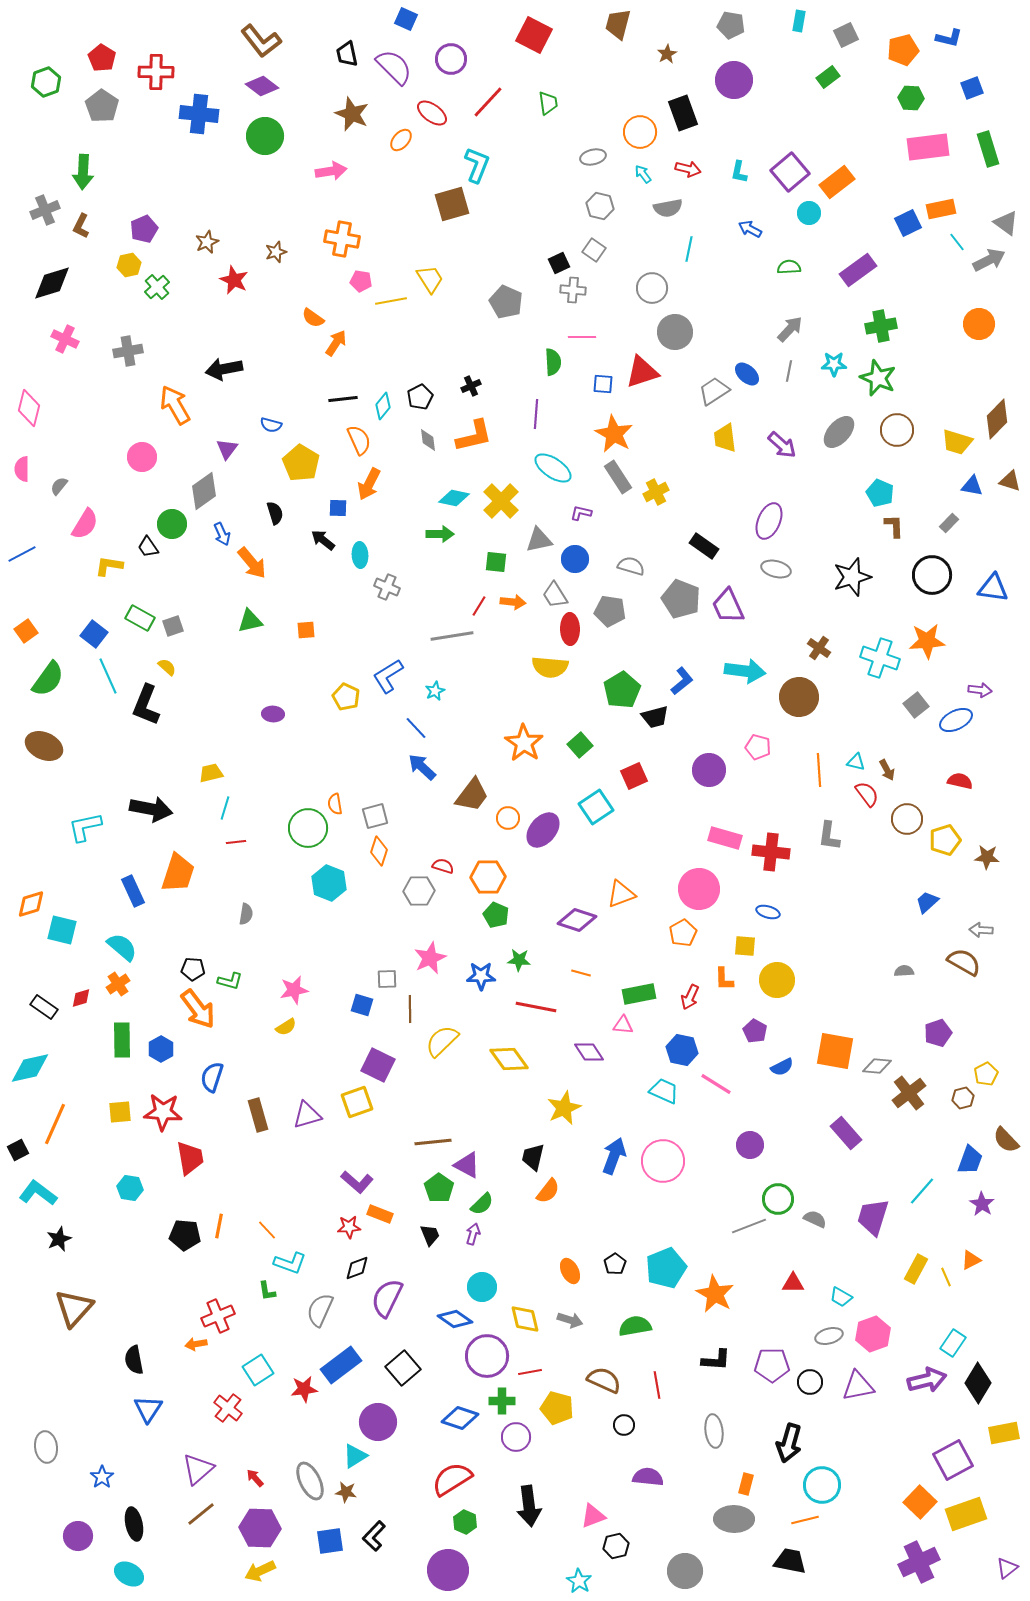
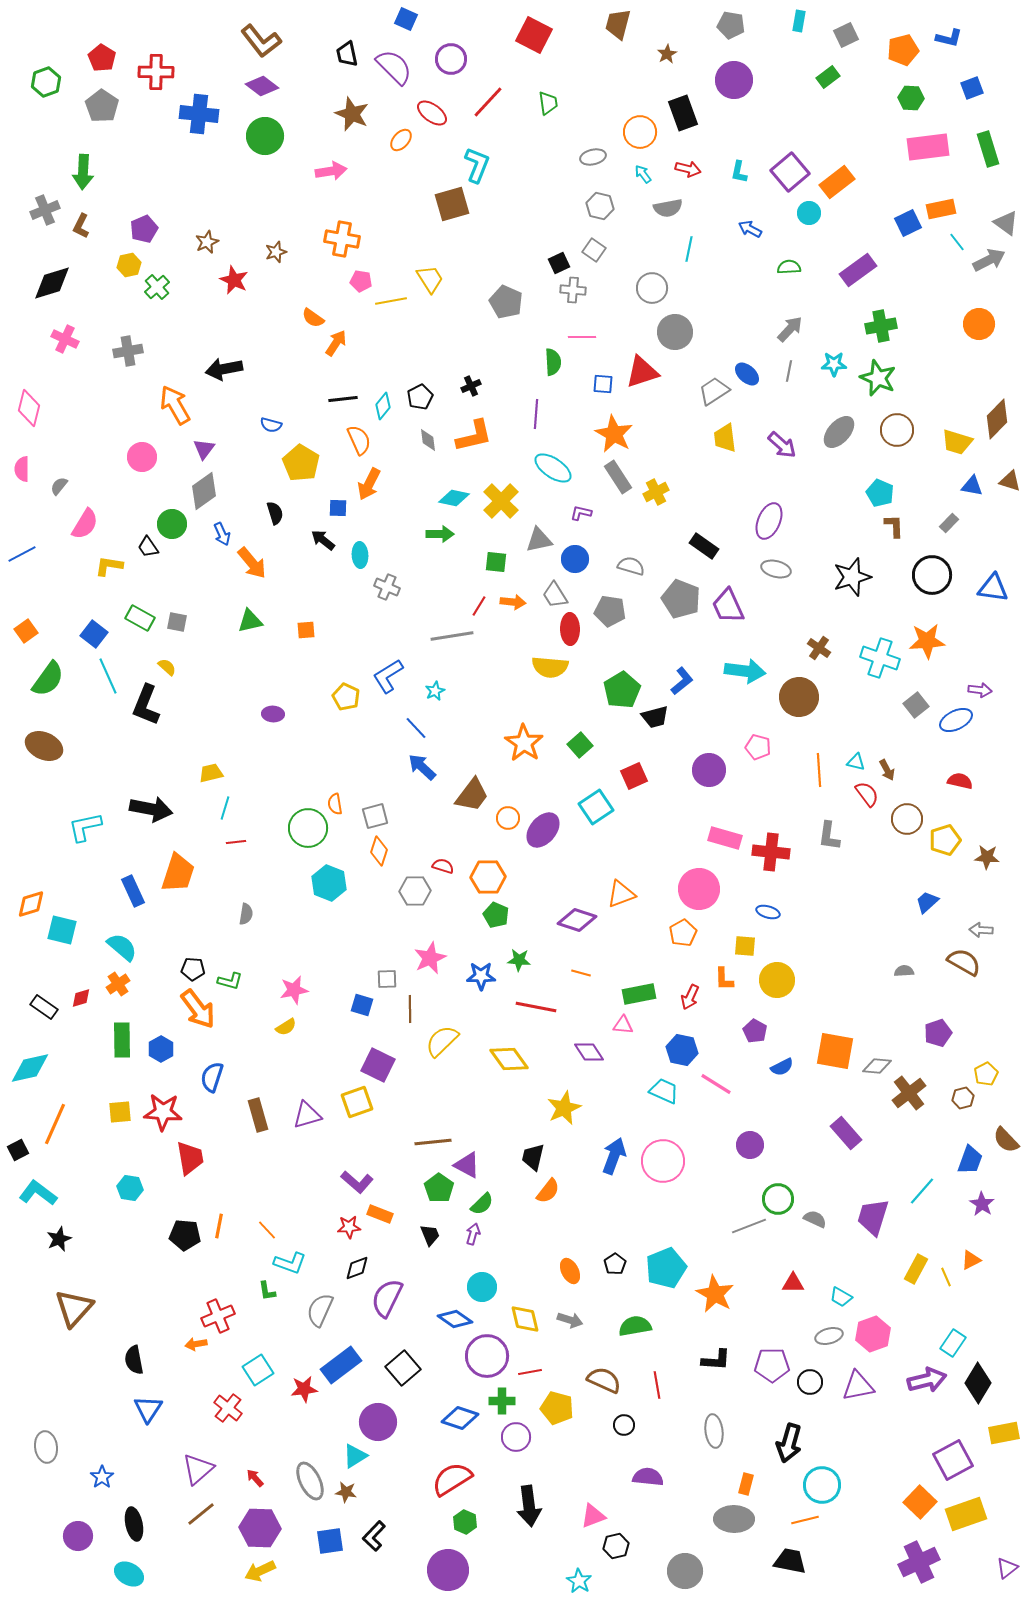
purple triangle at (227, 449): moved 23 px left
gray square at (173, 626): moved 4 px right, 4 px up; rotated 30 degrees clockwise
gray hexagon at (419, 891): moved 4 px left
